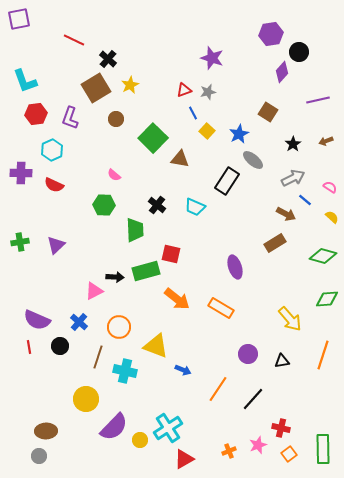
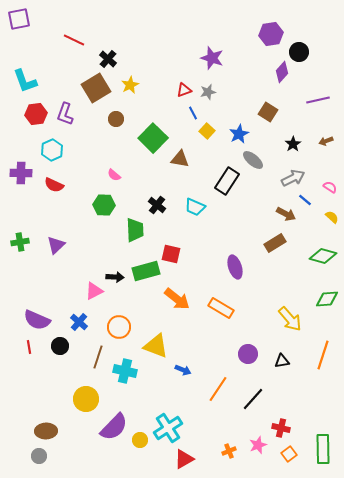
purple L-shape at (70, 118): moved 5 px left, 4 px up
